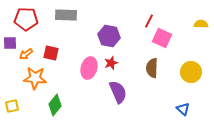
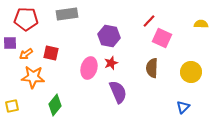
gray rectangle: moved 1 px right, 1 px up; rotated 10 degrees counterclockwise
red line: rotated 16 degrees clockwise
orange star: moved 2 px left, 1 px up
blue triangle: moved 2 px up; rotated 32 degrees clockwise
